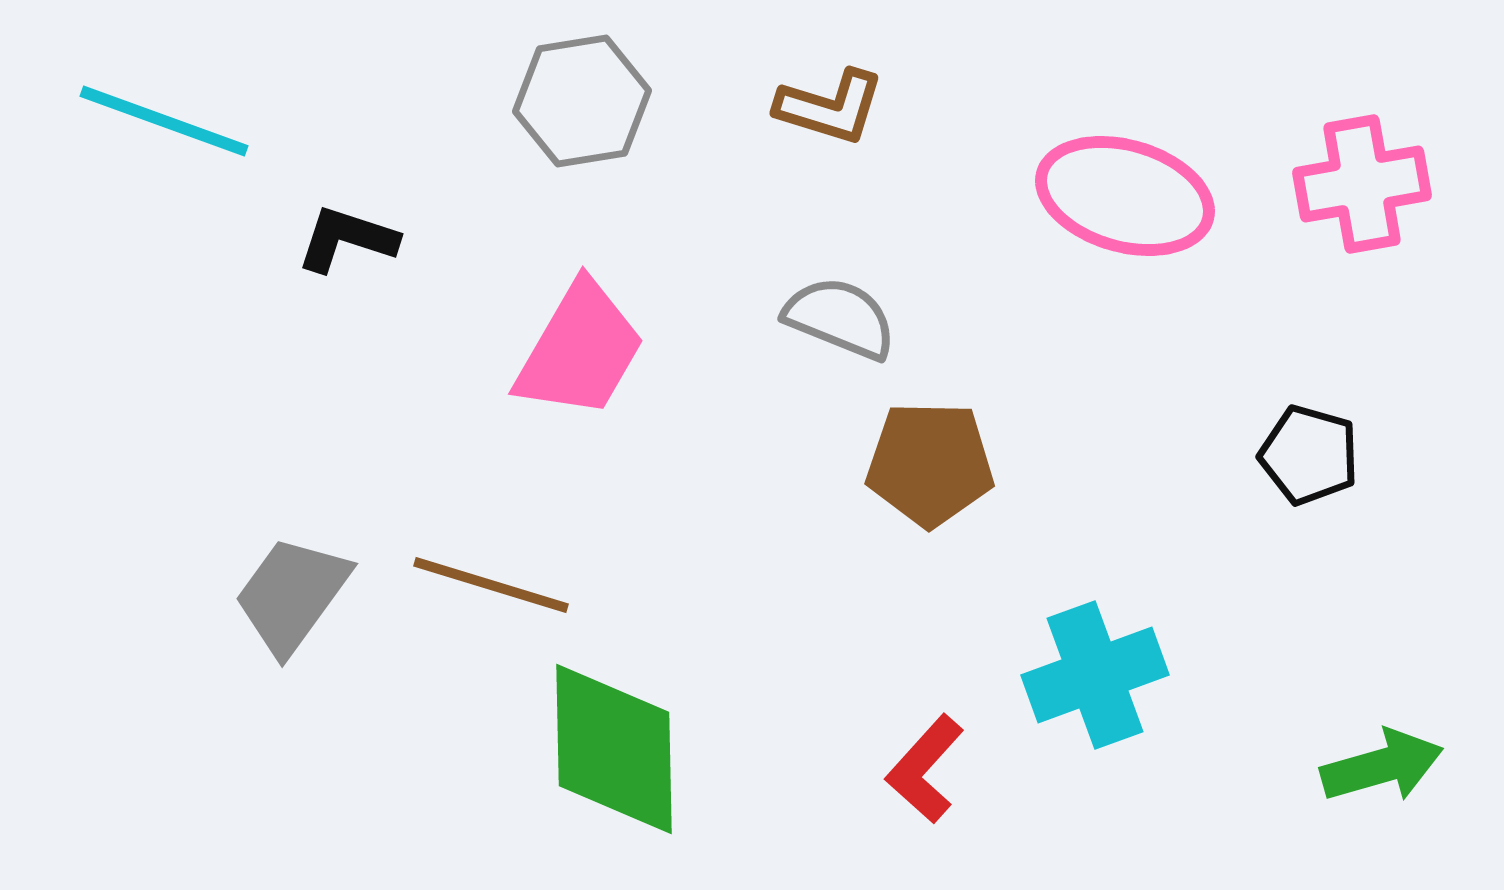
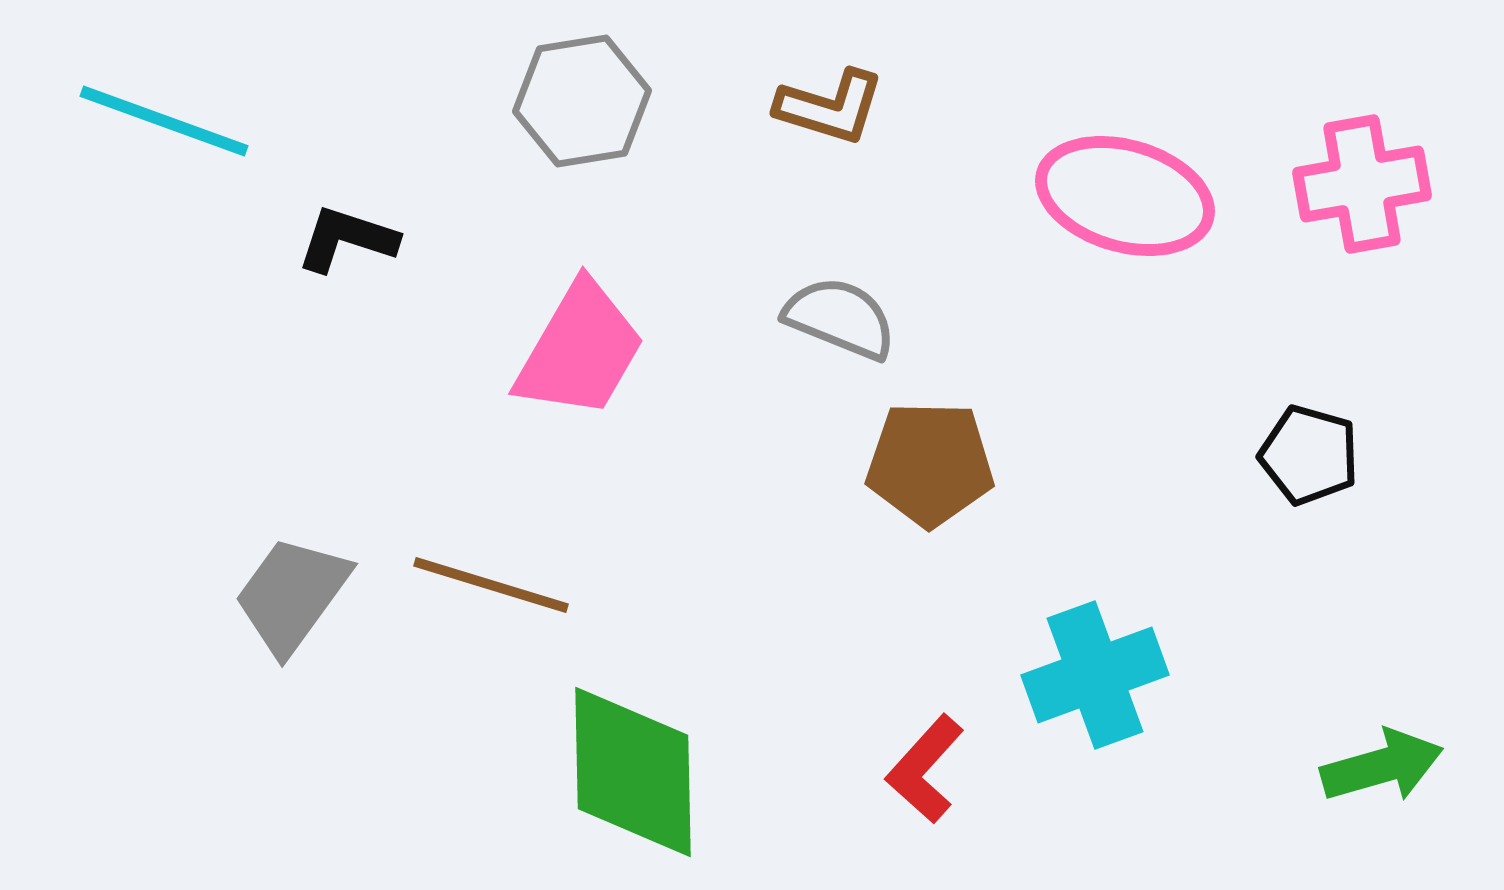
green diamond: moved 19 px right, 23 px down
